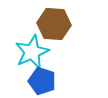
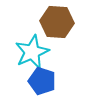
brown hexagon: moved 3 px right, 2 px up
